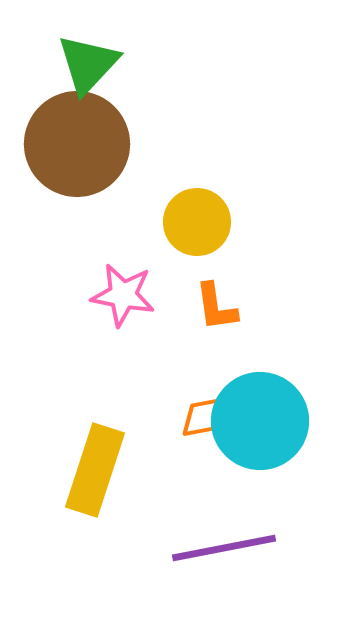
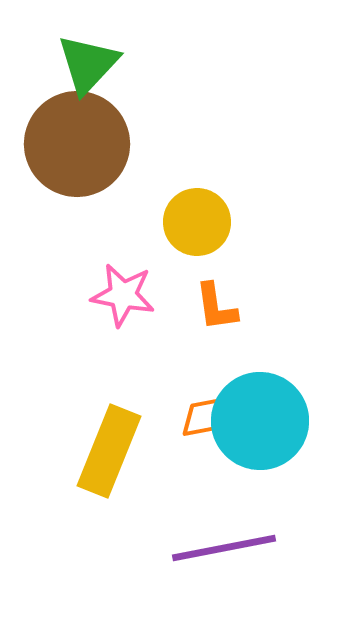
yellow rectangle: moved 14 px right, 19 px up; rotated 4 degrees clockwise
